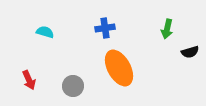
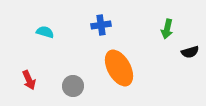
blue cross: moved 4 px left, 3 px up
